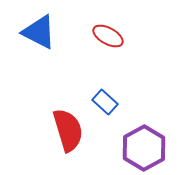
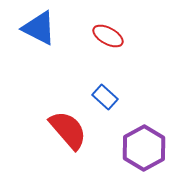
blue triangle: moved 4 px up
blue rectangle: moved 5 px up
red semicircle: rotated 24 degrees counterclockwise
